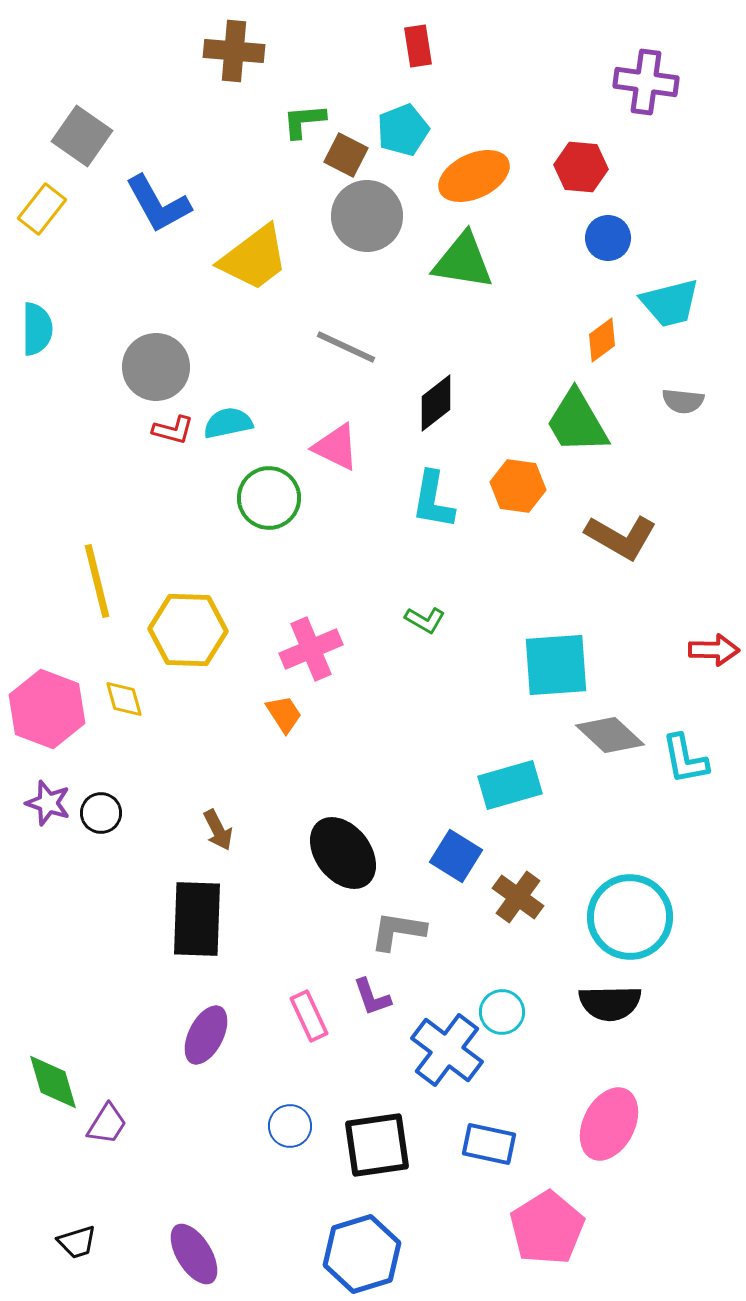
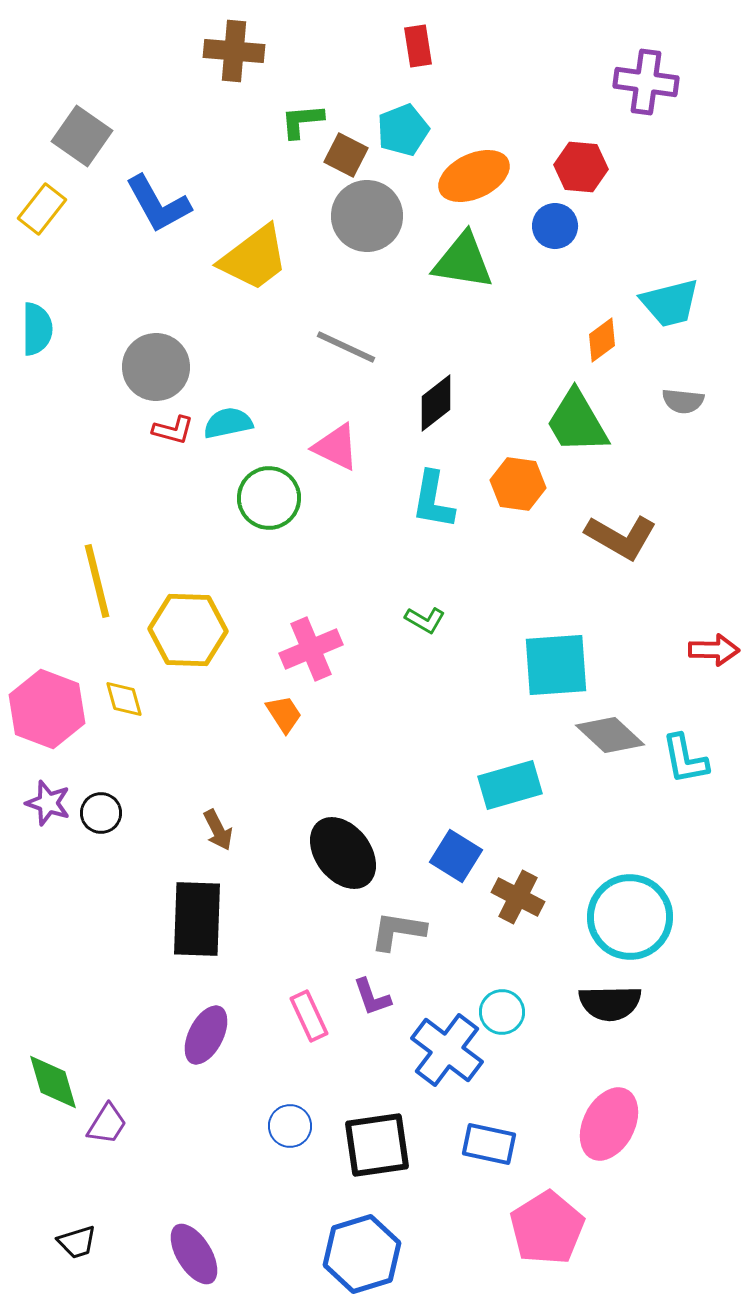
green L-shape at (304, 121): moved 2 px left
blue circle at (608, 238): moved 53 px left, 12 px up
orange hexagon at (518, 486): moved 2 px up
brown cross at (518, 897): rotated 9 degrees counterclockwise
